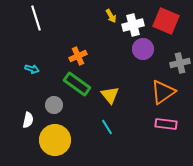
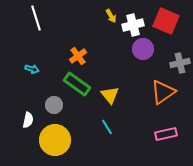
orange cross: rotated 12 degrees counterclockwise
pink rectangle: moved 10 px down; rotated 20 degrees counterclockwise
